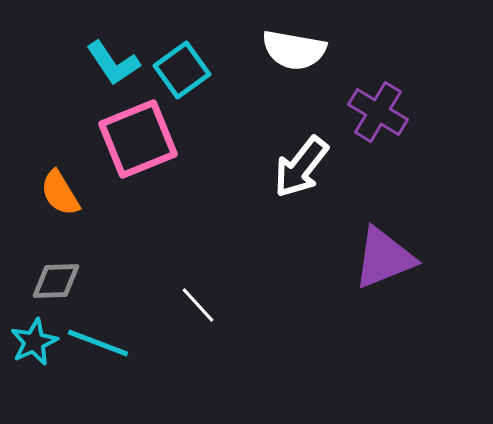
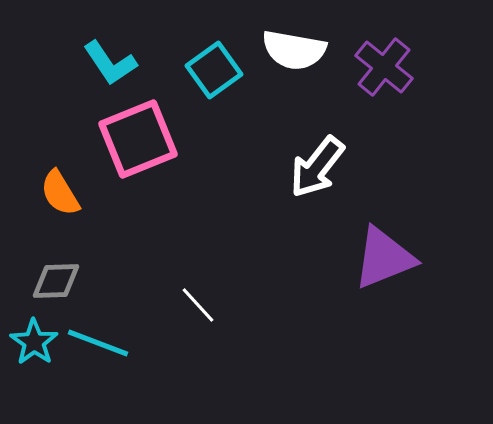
cyan L-shape: moved 3 px left
cyan square: moved 32 px right
purple cross: moved 6 px right, 45 px up; rotated 8 degrees clockwise
white arrow: moved 16 px right
cyan star: rotated 12 degrees counterclockwise
